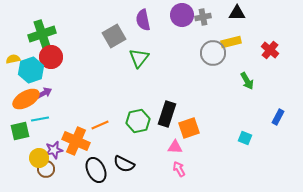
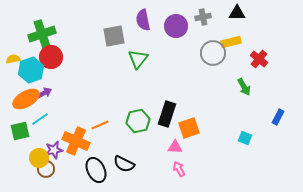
purple circle: moved 6 px left, 11 px down
gray square: rotated 20 degrees clockwise
red cross: moved 11 px left, 9 px down
green triangle: moved 1 px left, 1 px down
green arrow: moved 3 px left, 6 px down
cyan line: rotated 24 degrees counterclockwise
